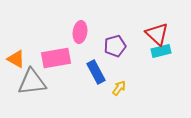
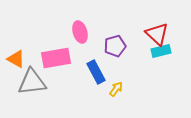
pink ellipse: rotated 25 degrees counterclockwise
yellow arrow: moved 3 px left, 1 px down
